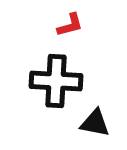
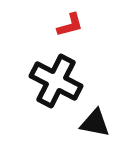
black cross: rotated 24 degrees clockwise
